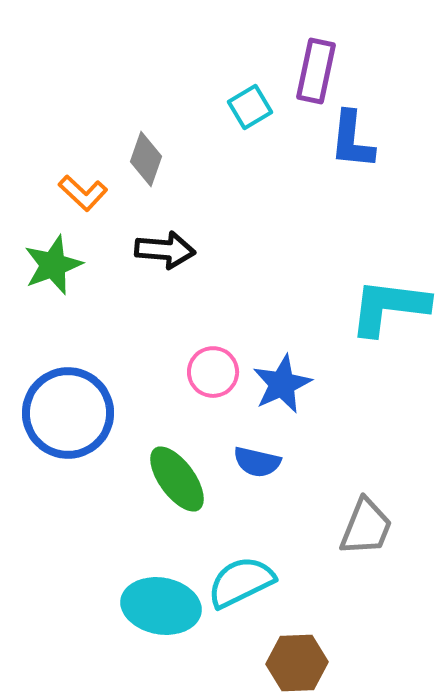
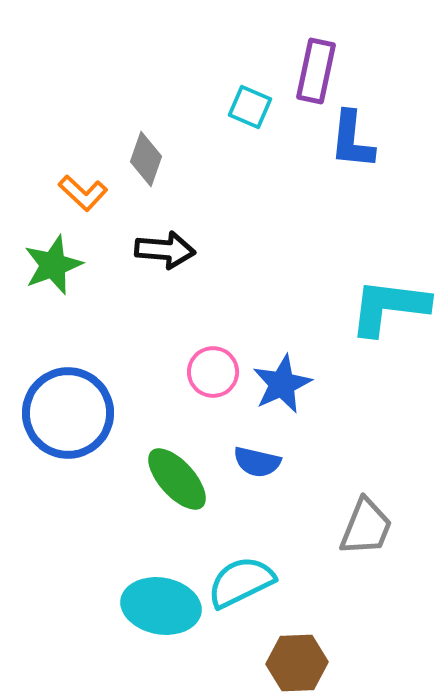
cyan square: rotated 36 degrees counterclockwise
green ellipse: rotated 6 degrees counterclockwise
